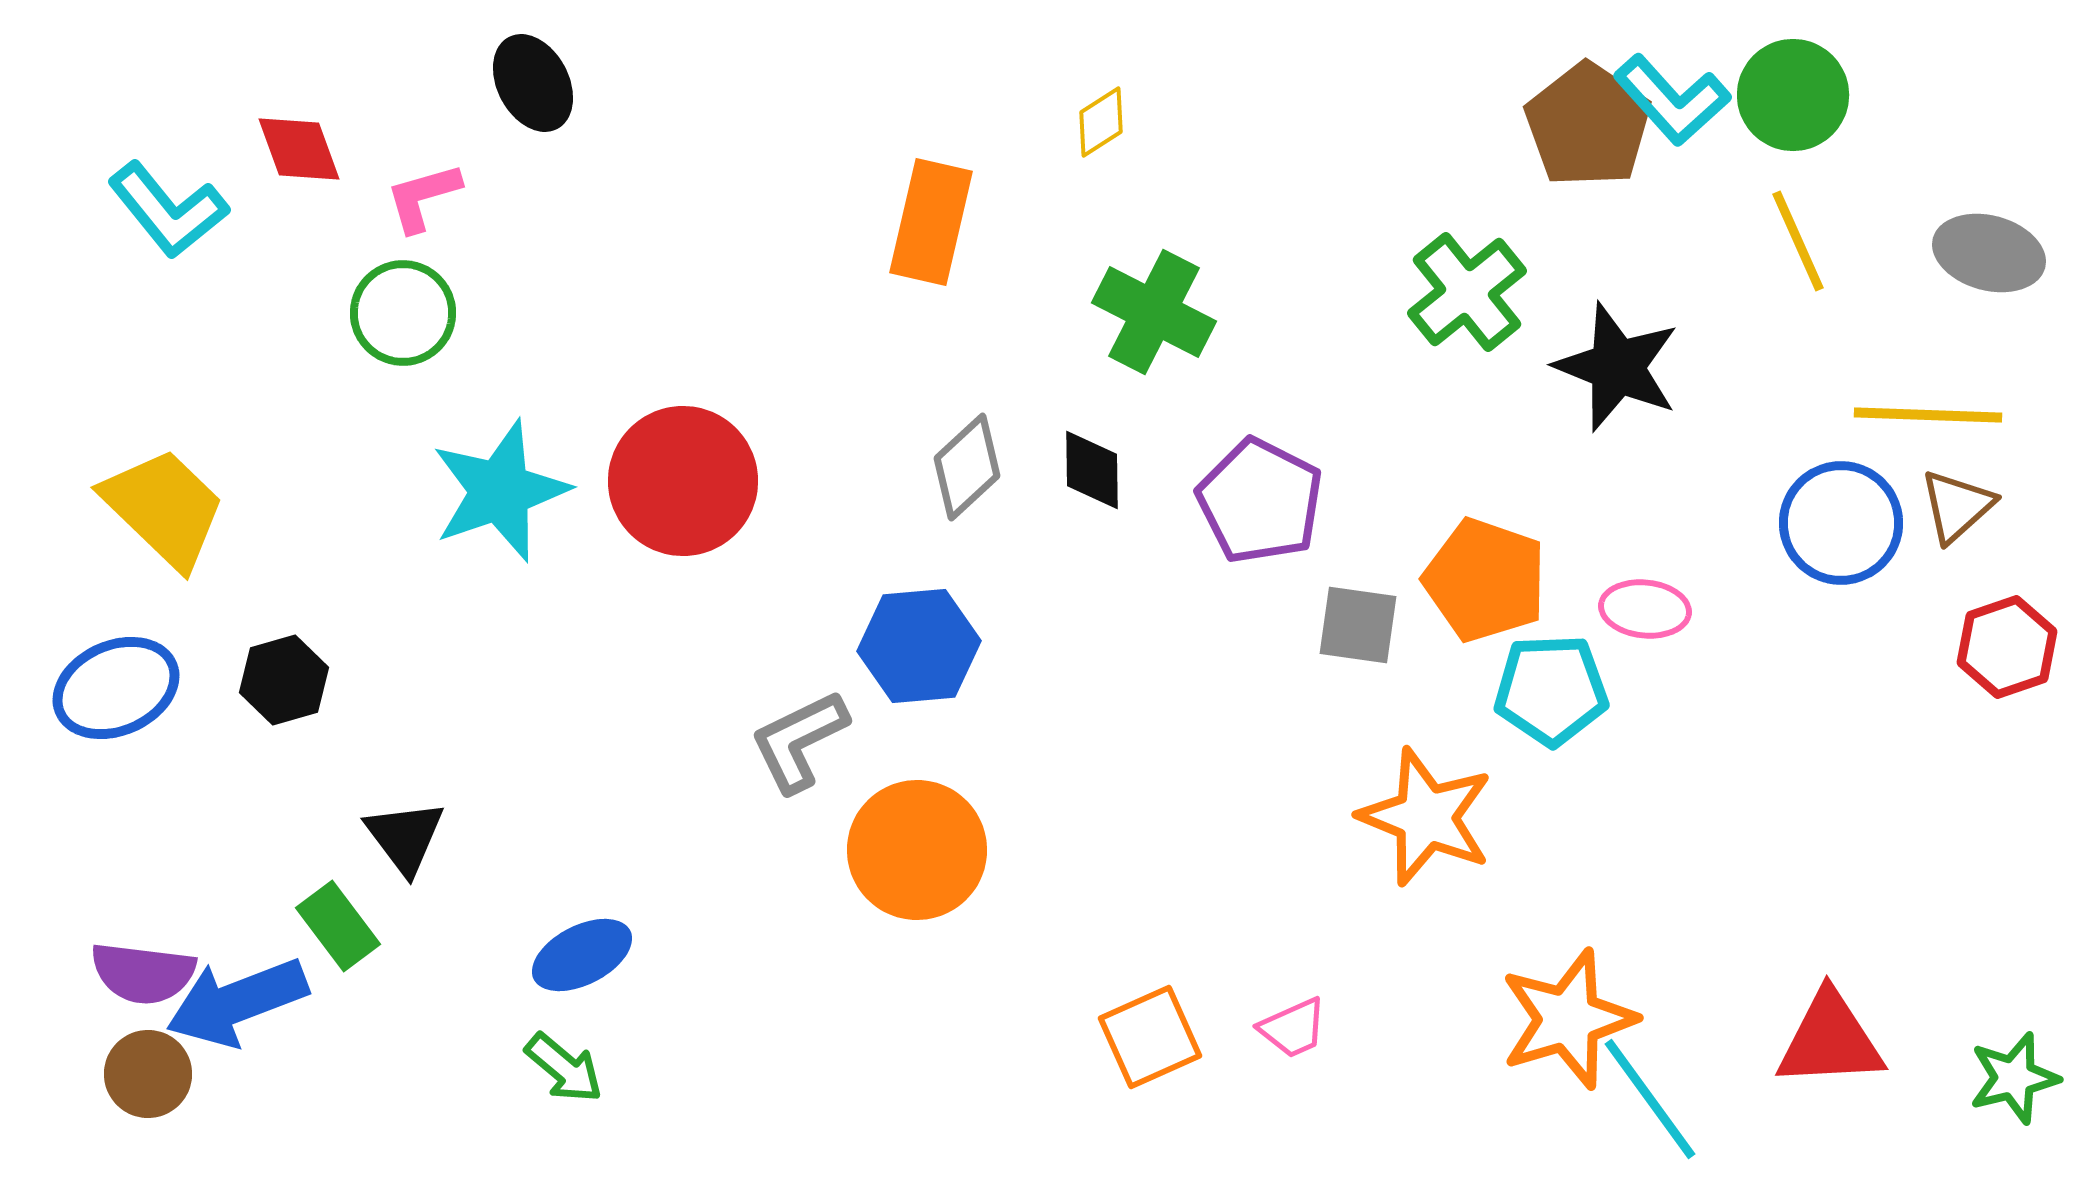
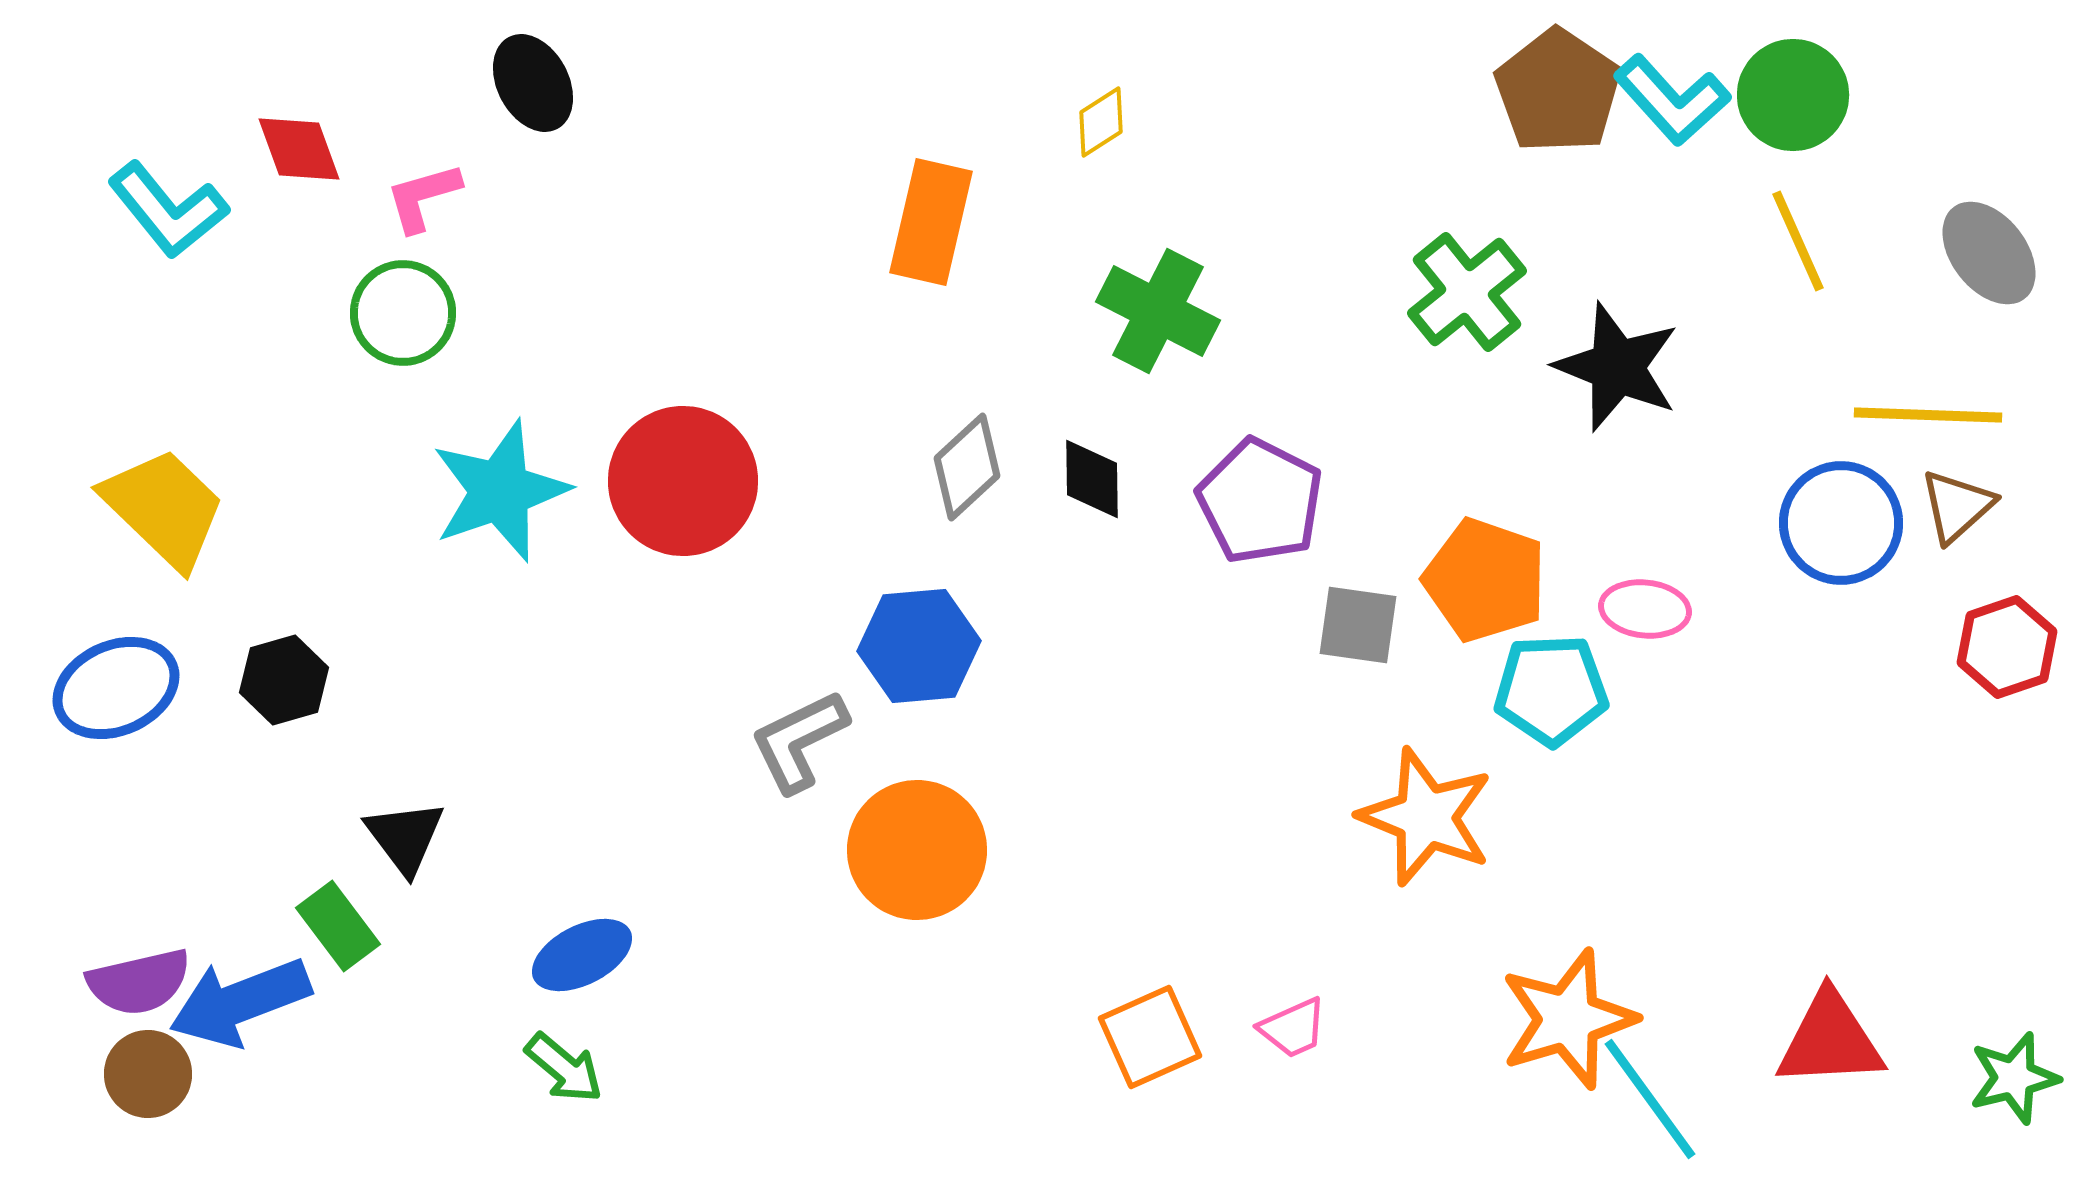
brown pentagon at (1588, 125): moved 30 px left, 34 px up
gray ellipse at (1989, 253): rotated 37 degrees clockwise
green cross at (1154, 312): moved 4 px right, 1 px up
black diamond at (1092, 470): moved 9 px down
purple semicircle at (143, 973): moved 4 px left, 9 px down; rotated 20 degrees counterclockwise
blue arrow at (237, 1002): moved 3 px right
